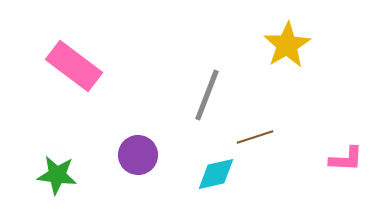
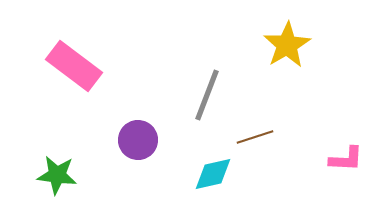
purple circle: moved 15 px up
cyan diamond: moved 3 px left
